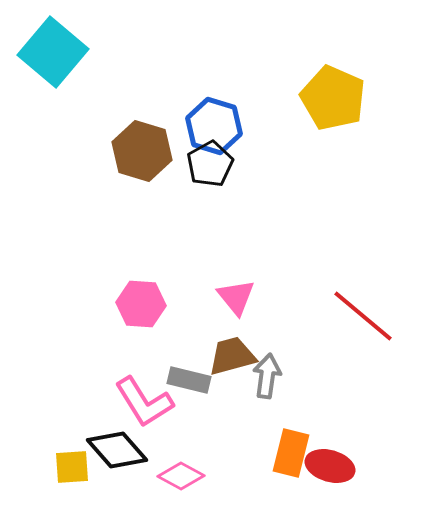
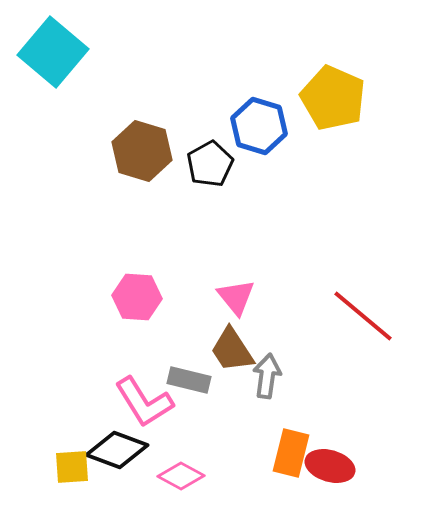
blue hexagon: moved 45 px right
pink hexagon: moved 4 px left, 7 px up
brown trapezoid: moved 6 px up; rotated 108 degrees counterclockwise
black diamond: rotated 28 degrees counterclockwise
